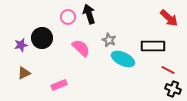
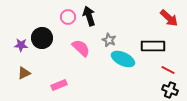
black arrow: moved 2 px down
purple star: rotated 16 degrees clockwise
black cross: moved 3 px left, 1 px down
